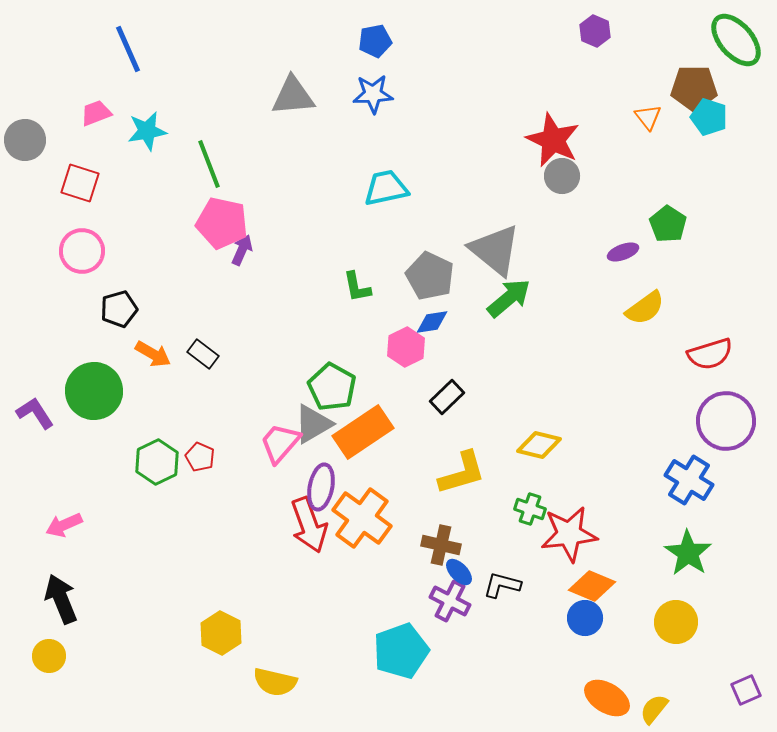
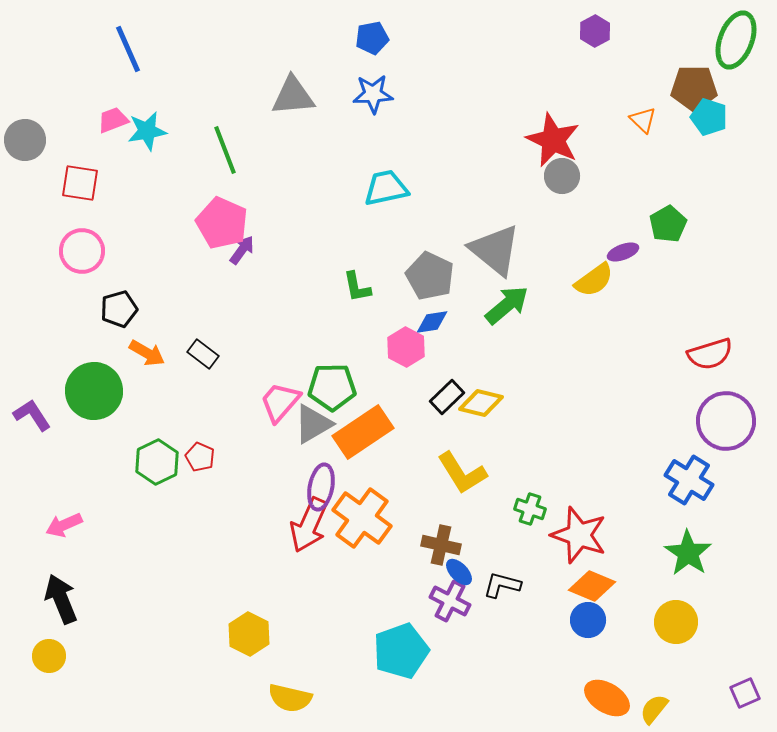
purple hexagon at (595, 31): rotated 8 degrees clockwise
green ellipse at (736, 40): rotated 62 degrees clockwise
blue pentagon at (375, 41): moved 3 px left, 3 px up
pink trapezoid at (96, 113): moved 17 px right, 7 px down
orange triangle at (648, 117): moved 5 px left, 3 px down; rotated 8 degrees counterclockwise
green line at (209, 164): moved 16 px right, 14 px up
red square at (80, 183): rotated 9 degrees counterclockwise
pink pentagon at (222, 223): rotated 12 degrees clockwise
green pentagon at (668, 224): rotated 9 degrees clockwise
purple arrow at (242, 250): rotated 12 degrees clockwise
green arrow at (509, 298): moved 2 px left, 7 px down
yellow semicircle at (645, 308): moved 51 px left, 28 px up
pink hexagon at (406, 347): rotated 6 degrees counterclockwise
orange arrow at (153, 354): moved 6 px left, 1 px up
green pentagon at (332, 387): rotated 30 degrees counterclockwise
purple L-shape at (35, 413): moved 3 px left, 2 px down
pink trapezoid at (280, 443): moved 41 px up
yellow diamond at (539, 445): moved 58 px left, 42 px up
yellow L-shape at (462, 473): rotated 74 degrees clockwise
red arrow at (309, 525): rotated 44 degrees clockwise
red star at (569, 534): moved 10 px right, 1 px down; rotated 26 degrees clockwise
blue circle at (585, 618): moved 3 px right, 2 px down
yellow hexagon at (221, 633): moved 28 px right, 1 px down
yellow semicircle at (275, 682): moved 15 px right, 16 px down
purple square at (746, 690): moved 1 px left, 3 px down
